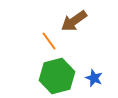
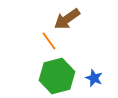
brown arrow: moved 7 px left, 2 px up
